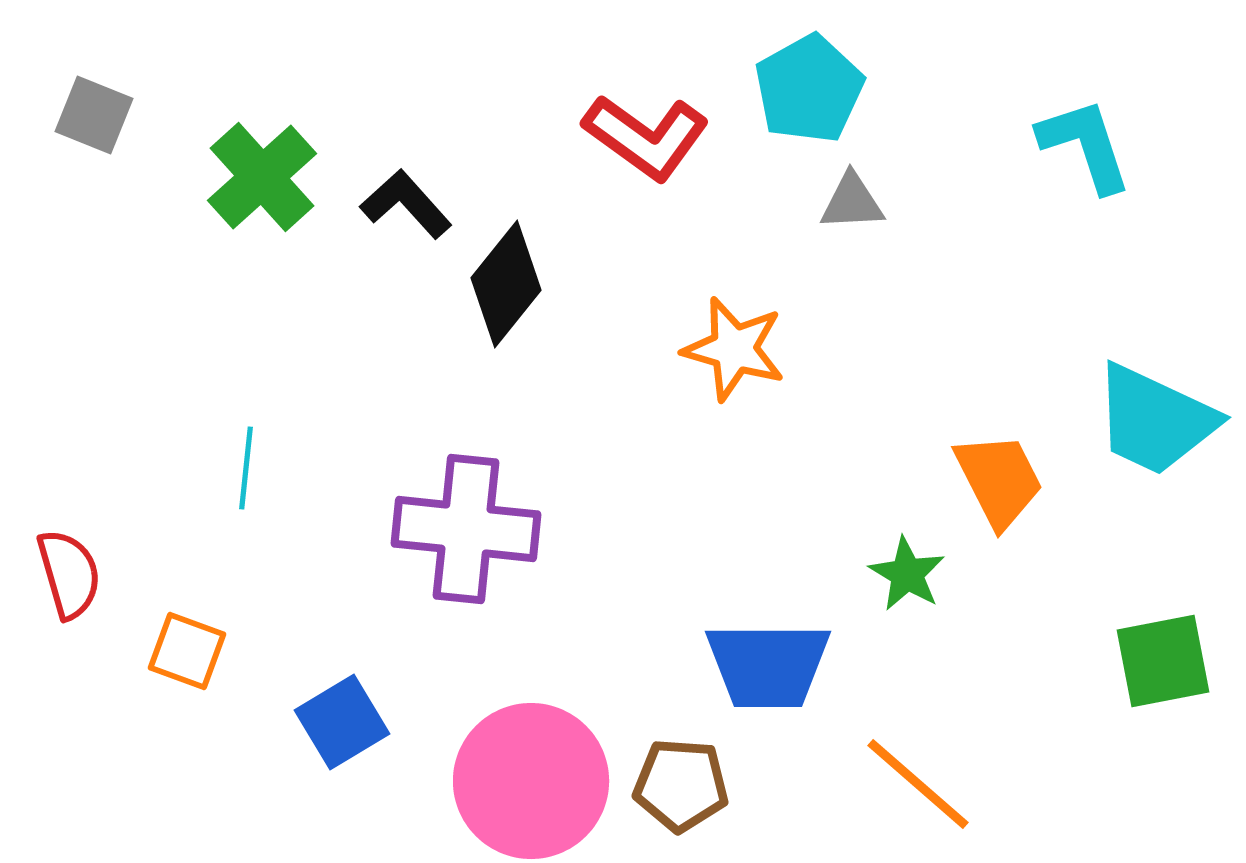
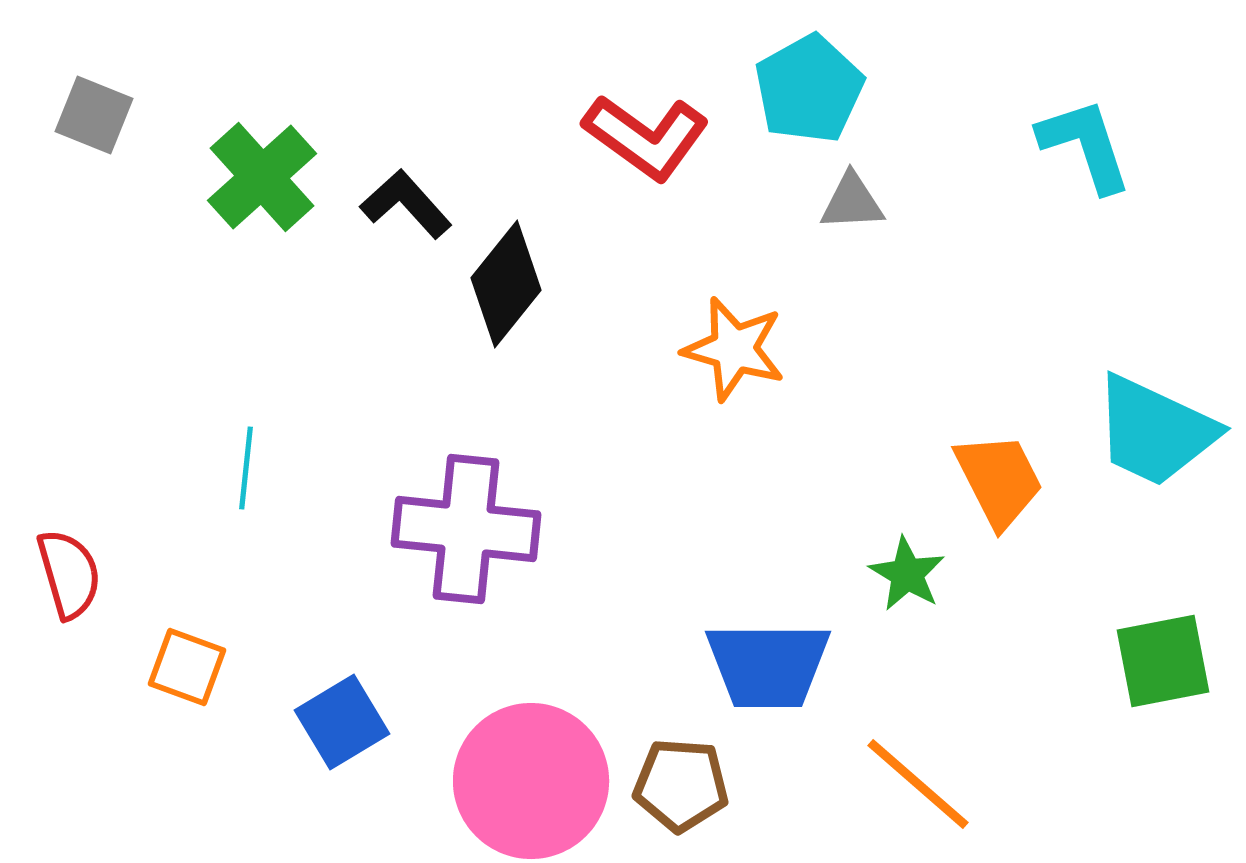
cyan trapezoid: moved 11 px down
orange square: moved 16 px down
